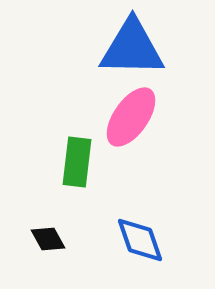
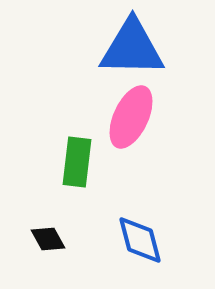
pink ellipse: rotated 10 degrees counterclockwise
blue diamond: rotated 4 degrees clockwise
